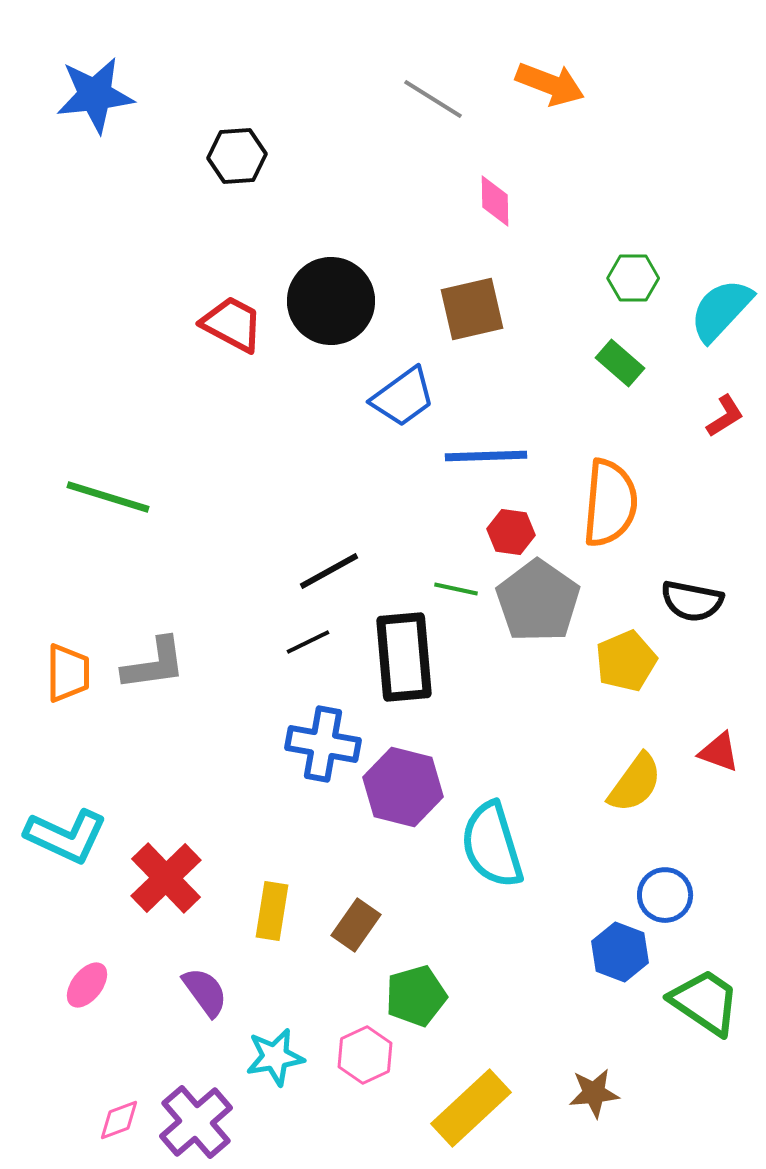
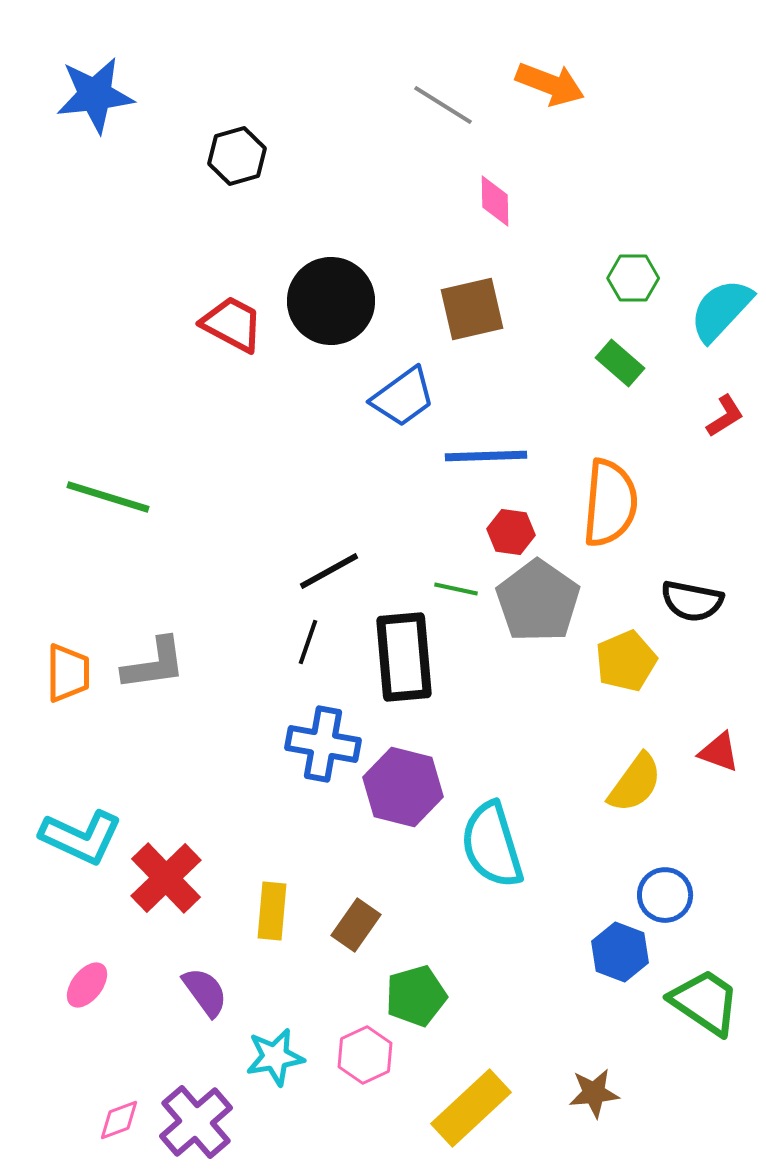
gray line at (433, 99): moved 10 px right, 6 px down
black hexagon at (237, 156): rotated 12 degrees counterclockwise
black line at (308, 642): rotated 45 degrees counterclockwise
cyan L-shape at (66, 836): moved 15 px right, 1 px down
yellow rectangle at (272, 911): rotated 4 degrees counterclockwise
